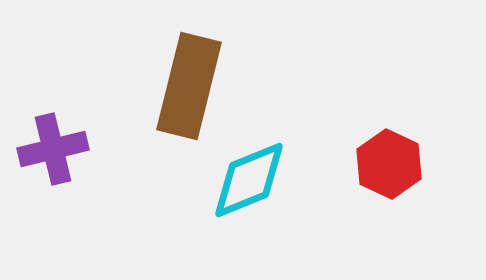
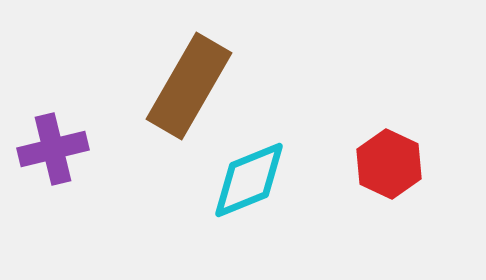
brown rectangle: rotated 16 degrees clockwise
